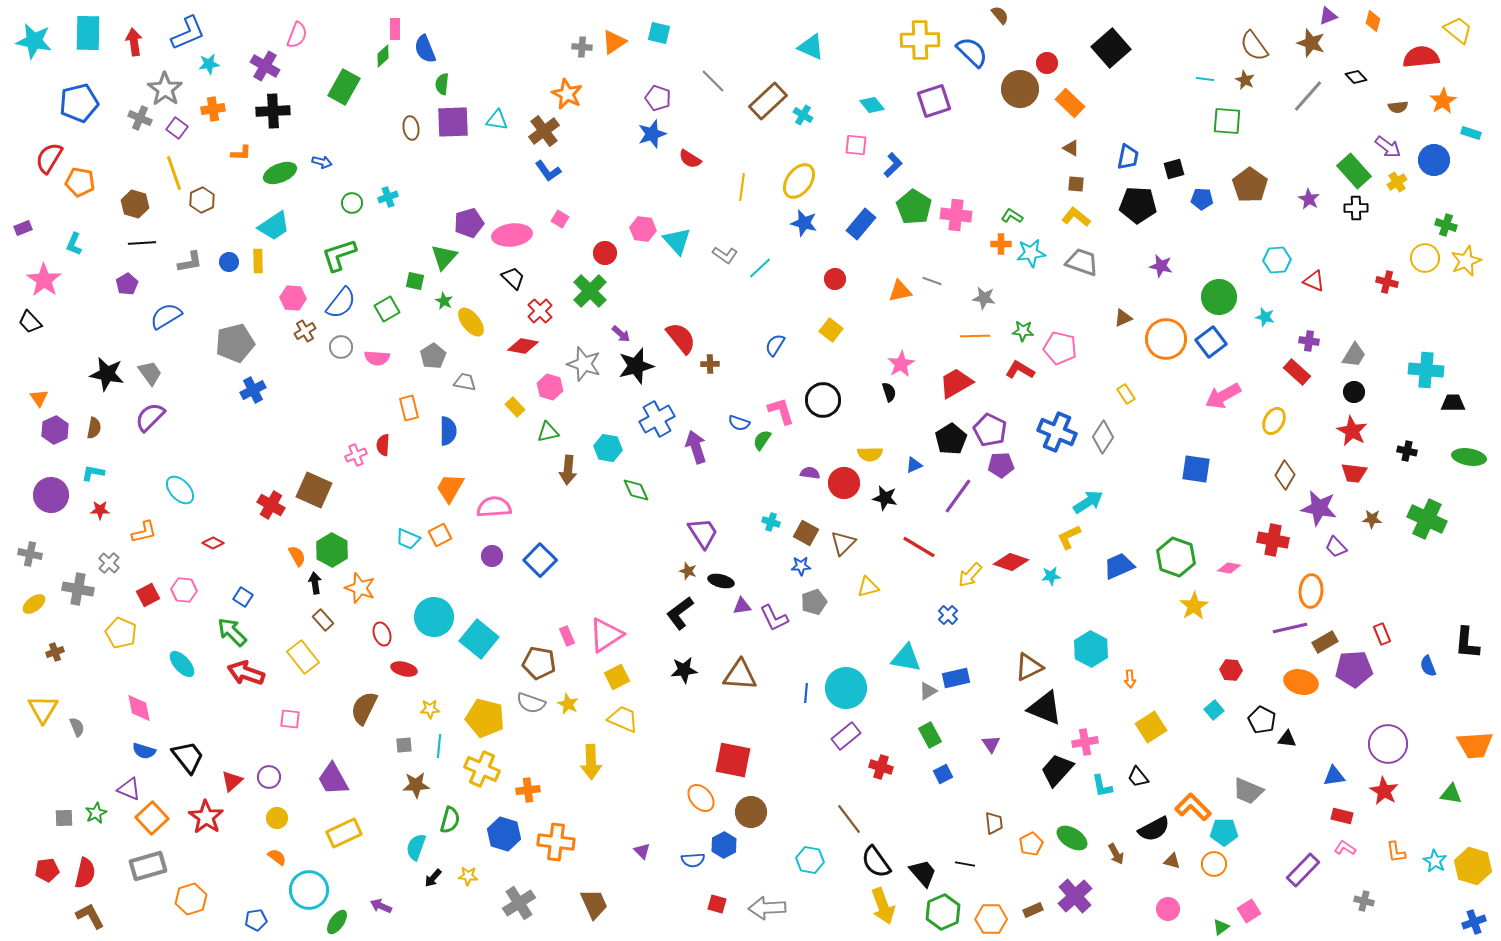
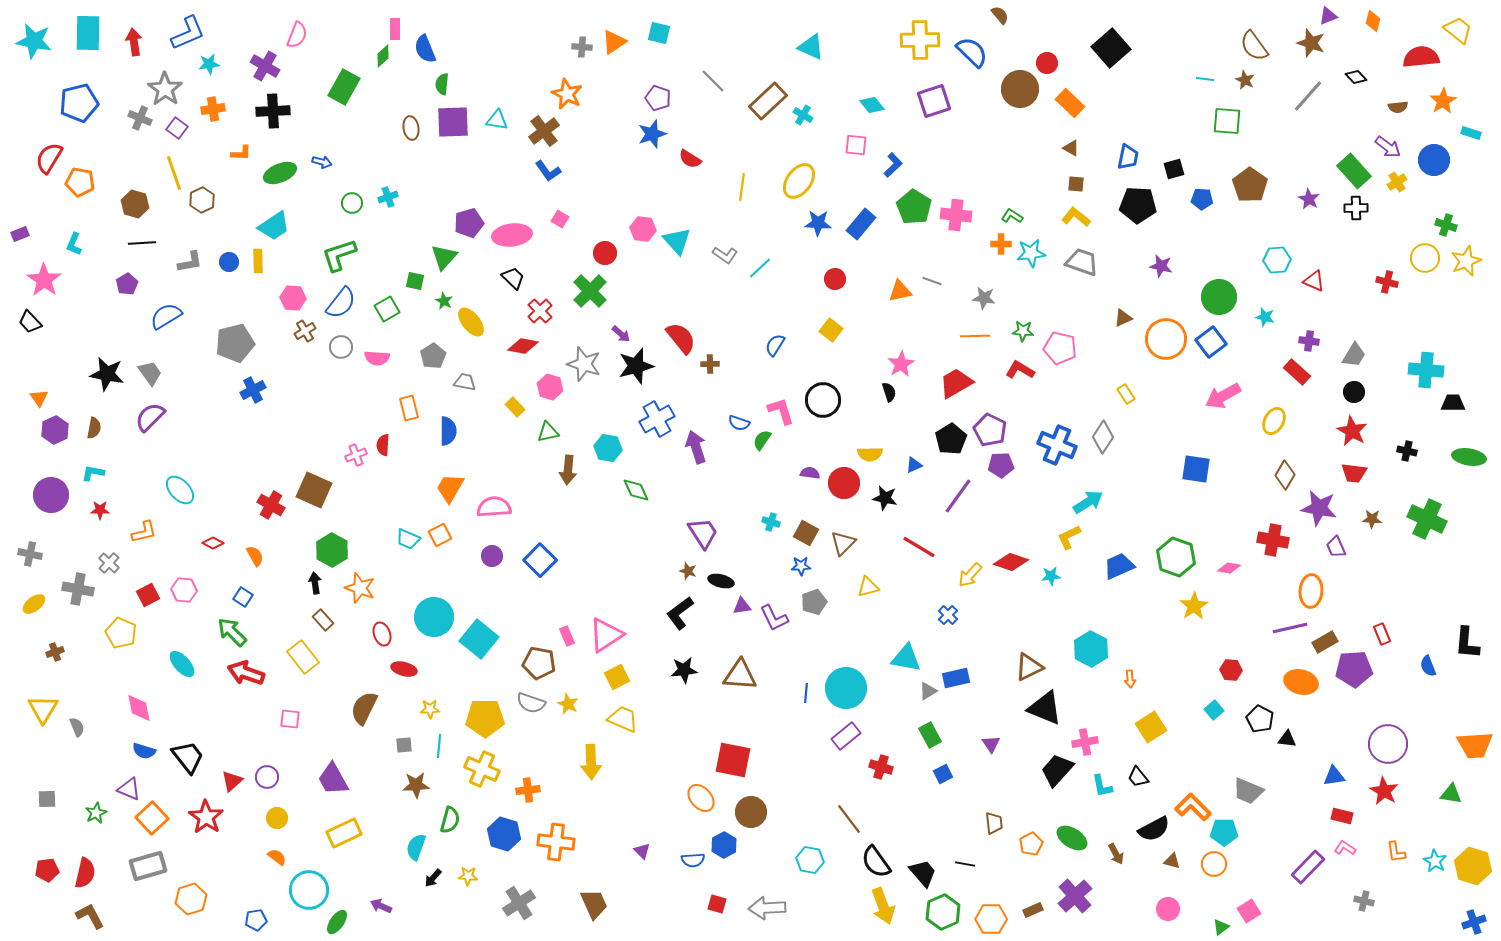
blue star at (804, 223): moved 14 px right; rotated 12 degrees counterclockwise
purple rectangle at (23, 228): moved 3 px left, 6 px down
blue cross at (1057, 432): moved 13 px down
purple trapezoid at (1336, 547): rotated 20 degrees clockwise
orange semicircle at (297, 556): moved 42 px left
yellow pentagon at (485, 718): rotated 15 degrees counterclockwise
black pentagon at (1262, 720): moved 2 px left, 1 px up
purple circle at (269, 777): moved 2 px left
gray square at (64, 818): moved 17 px left, 19 px up
purple rectangle at (1303, 870): moved 5 px right, 3 px up
